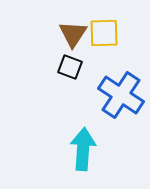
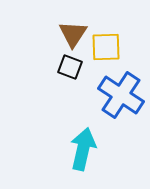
yellow square: moved 2 px right, 14 px down
cyan arrow: rotated 9 degrees clockwise
